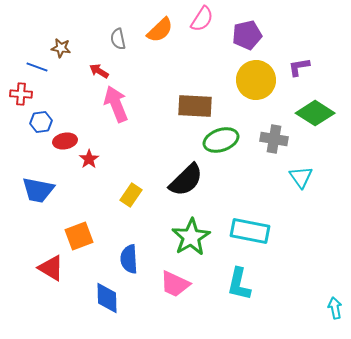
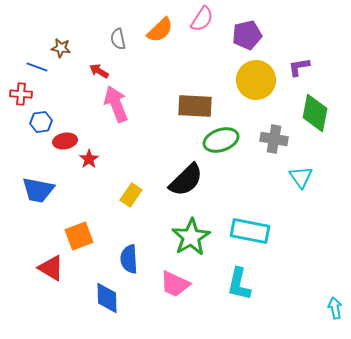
green diamond: rotated 69 degrees clockwise
